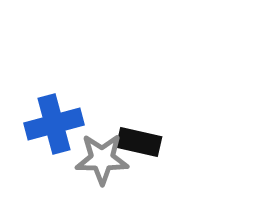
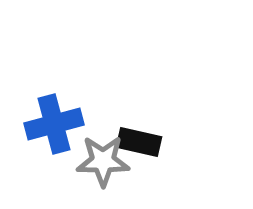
gray star: moved 1 px right, 2 px down
